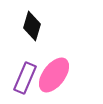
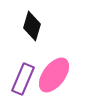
purple rectangle: moved 2 px left, 1 px down
